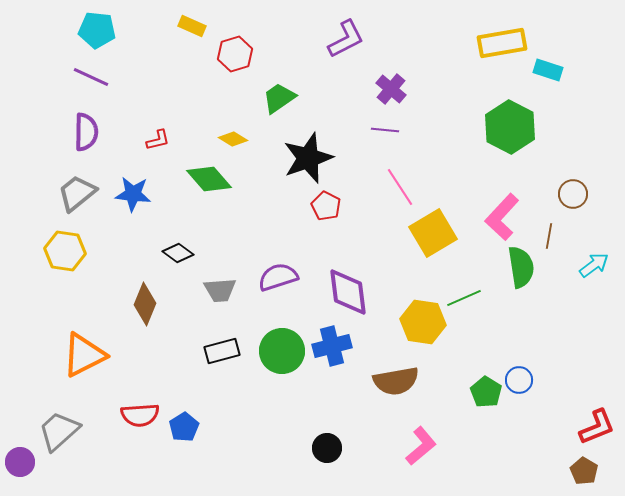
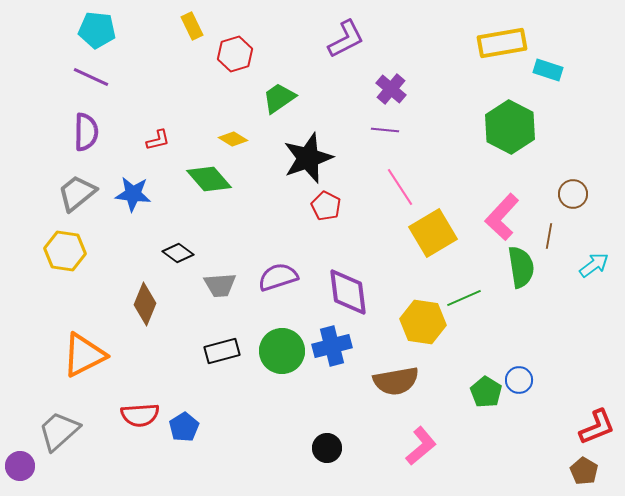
yellow rectangle at (192, 26): rotated 40 degrees clockwise
gray trapezoid at (220, 290): moved 5 px up
purple circle at (20, 462): moved 4 px down
